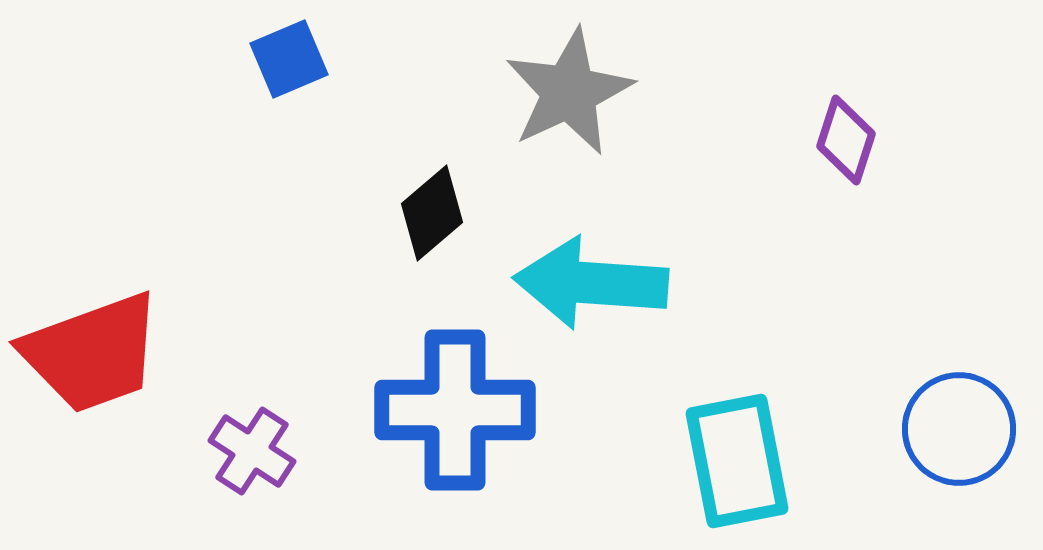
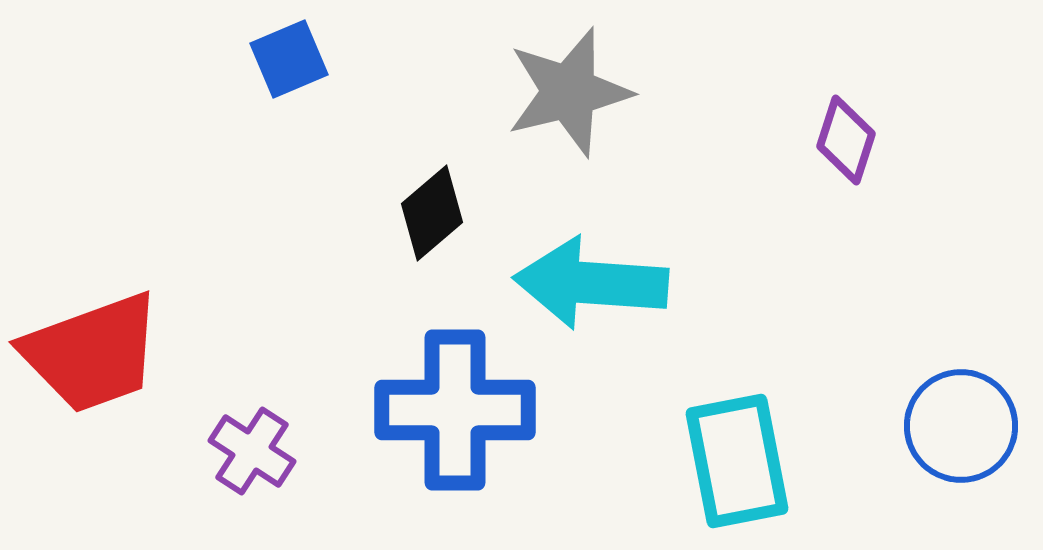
gray star: rotated 11 degrees clockwise
blue circle: moved 2 px right, 3 px up
